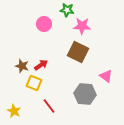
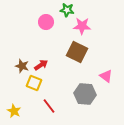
pink circle: moved 2 px right, 2 px up
brown square: moved 1 px left
